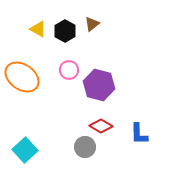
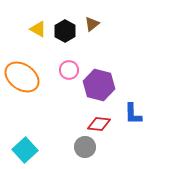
red diamond: moved 2 px left, 2 px up; rotated 25 degrees counterclockwise
blue L-shape: moved 6 px left, 20 px up
